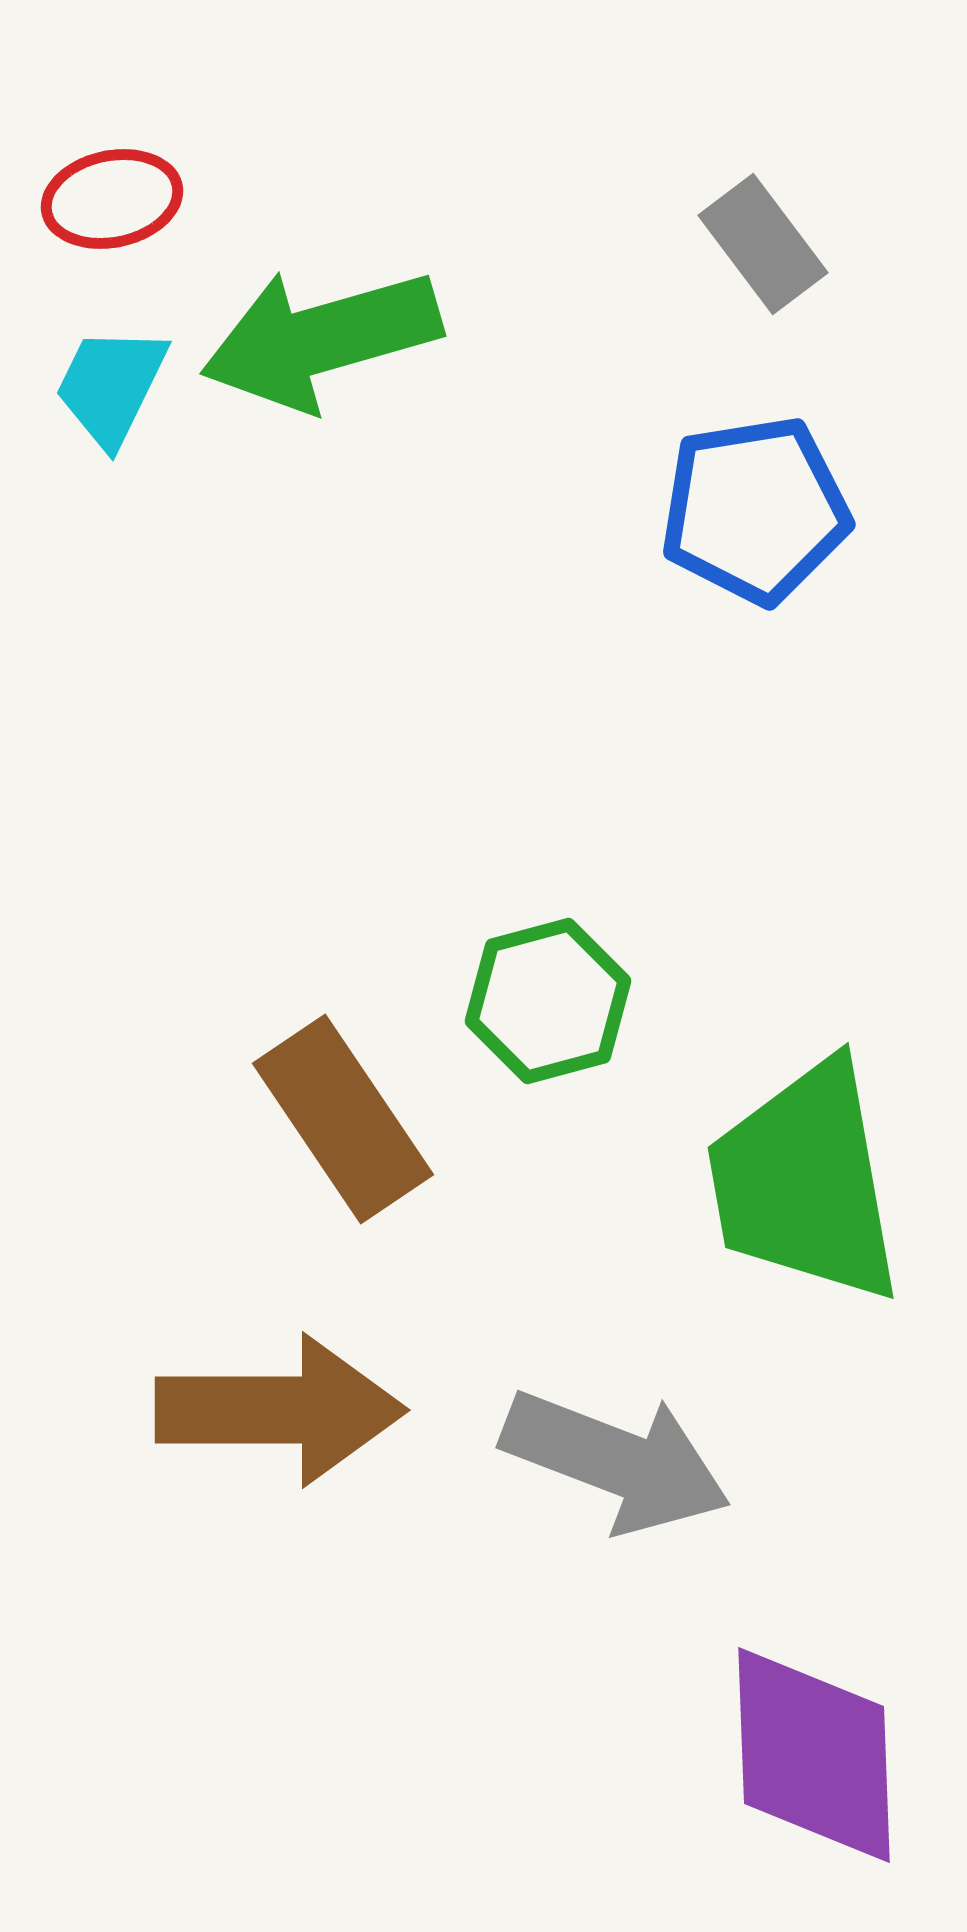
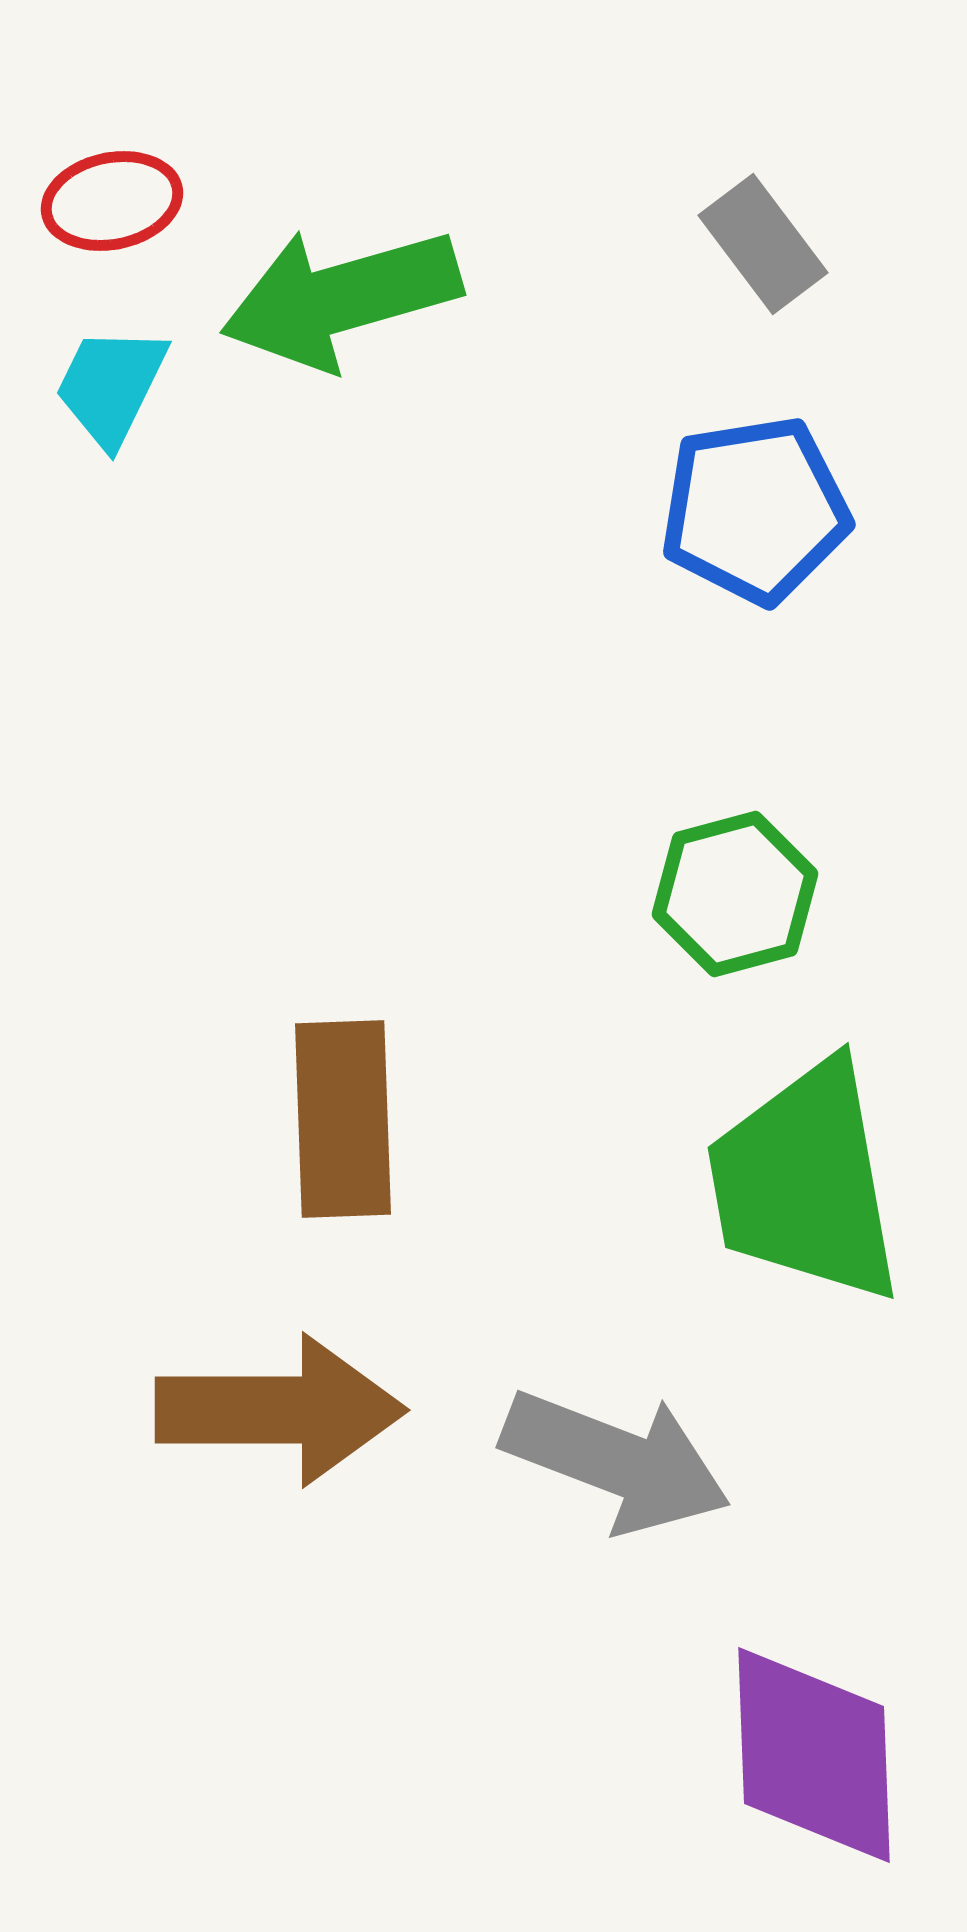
red ellipse: moved 2 px down
green arrow: moved 20 px right, 41 px up
green hexagon: moved 187 px right, 107 px up
brown rectangle: rotated 32 degrees clockwise
